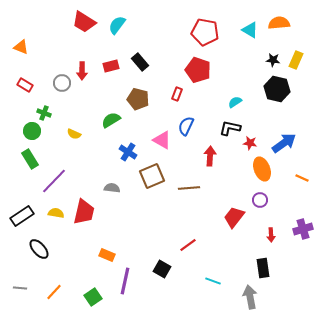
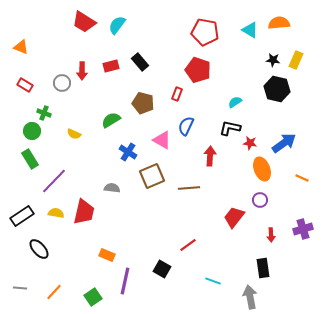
brown pentagon at (138, 99): moved 5 px right, 4 px down
